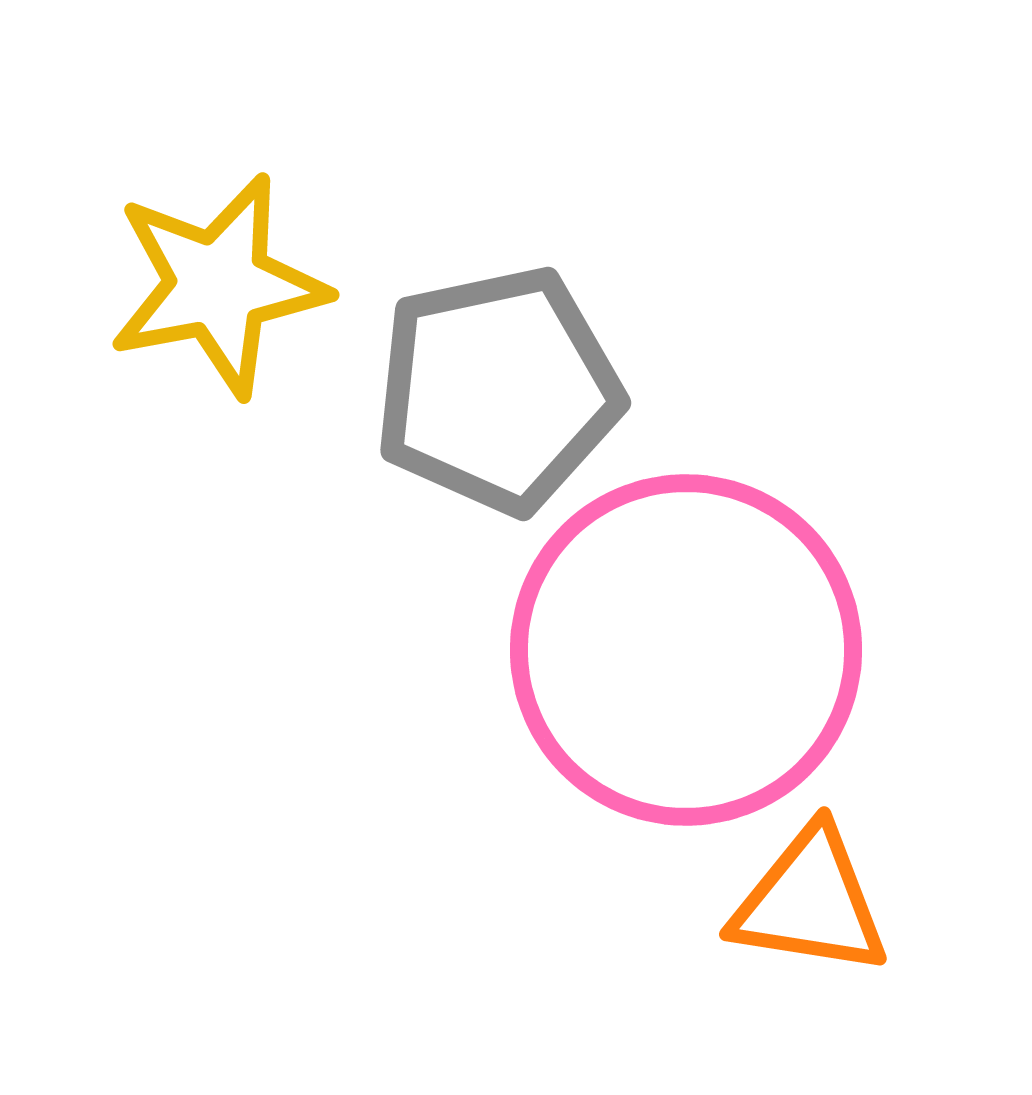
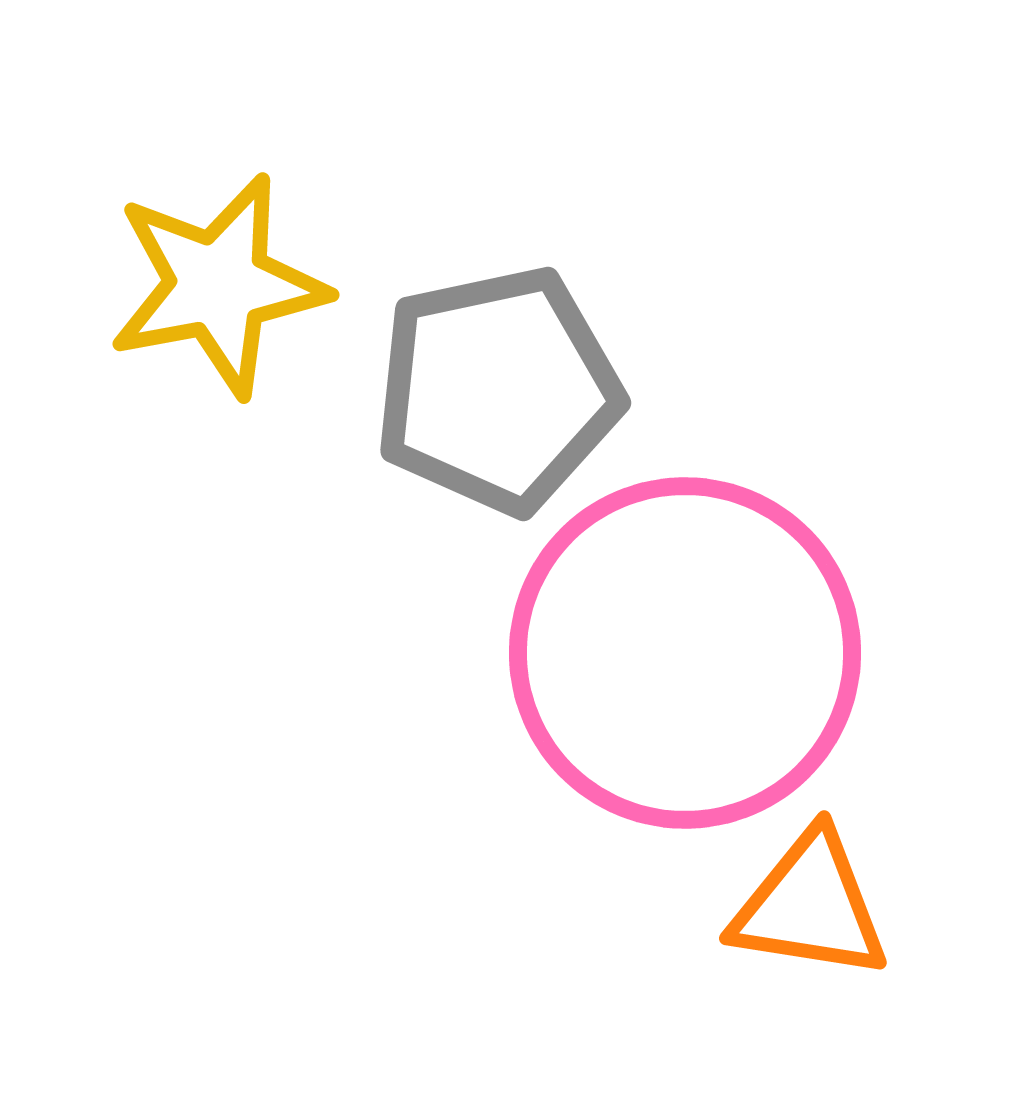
pink circle: moved 1 px left, 3 px down
orange triangle: moved 4 px down
